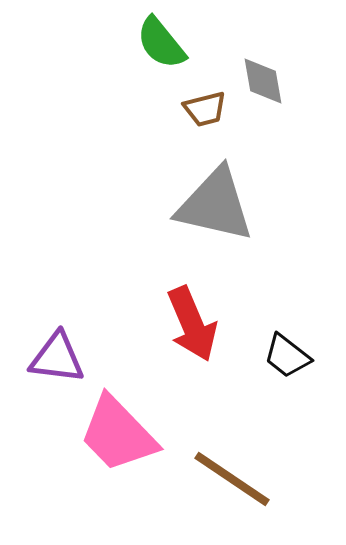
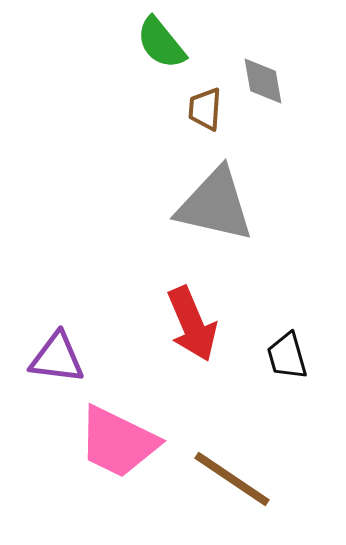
brown trapezoid: rotated 108 degrees clockwise
black trapezoid: rotated 36 degrees clockwise
pink trapezoid: moved 8 px down; rotated 20 degrees counterclockwise
